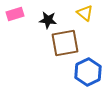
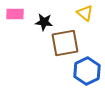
pink rectangle: rotated 18 degrees clockwise
black star: moved 4 px left, 2 px down
blue hexagon: moved 1 px left, 1 px up
